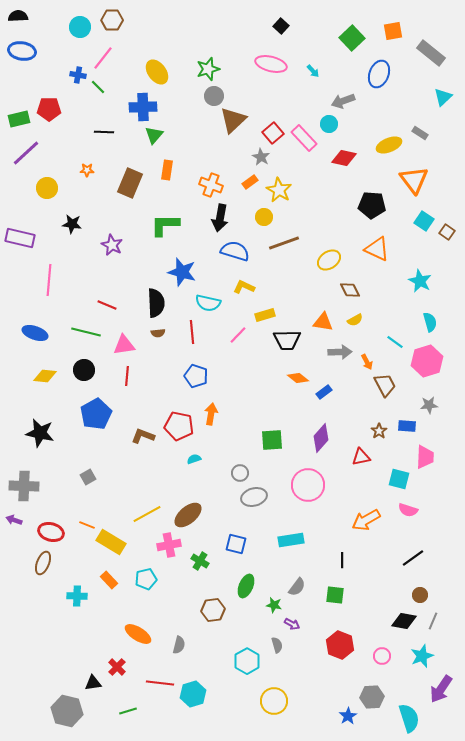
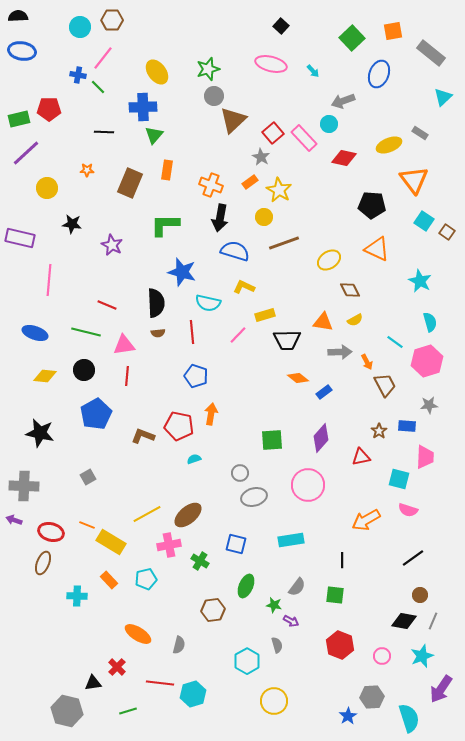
purple arrow at (292, 624): moved 1 px left, 3 px up
